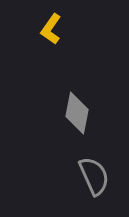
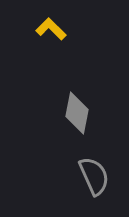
yellow L-shape: rotated 100 degrees clockwise
